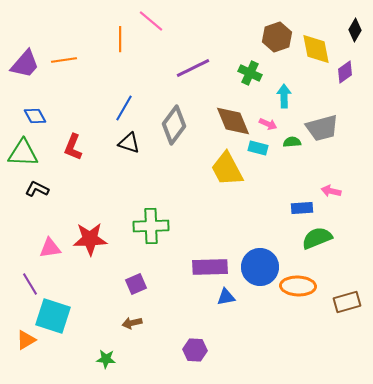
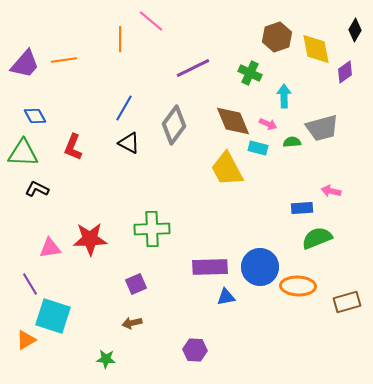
black triangle at (129, 143): rotated 10 degrees clockwise
green cross at (151, 226): moved 1 px right, 3 px down
